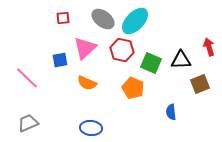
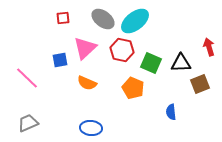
cyan ellipse: rotated 8 degrees clockwise
black triangle: moved 3 px down
